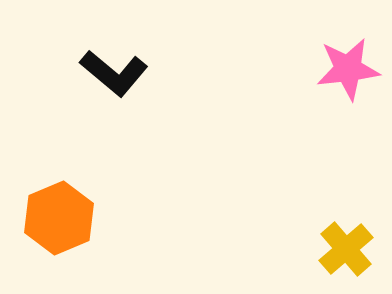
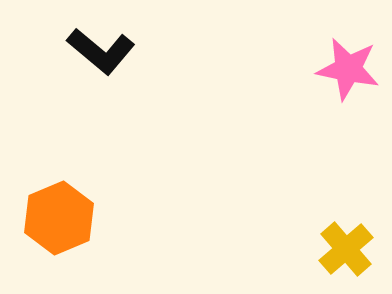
pink star: rotated 18 degrees clockwise
black L-shape: moved 13 px left, 22 px up
